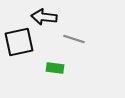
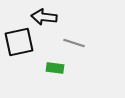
gray line: moved 4 px down
